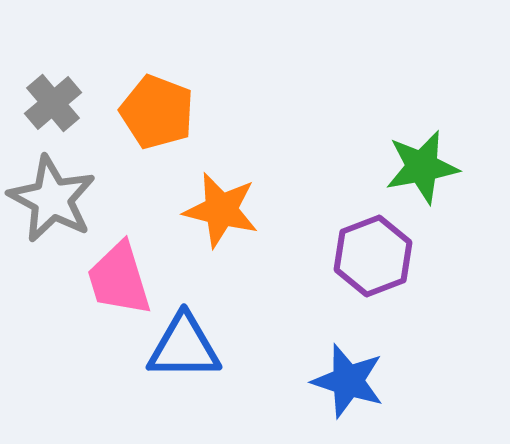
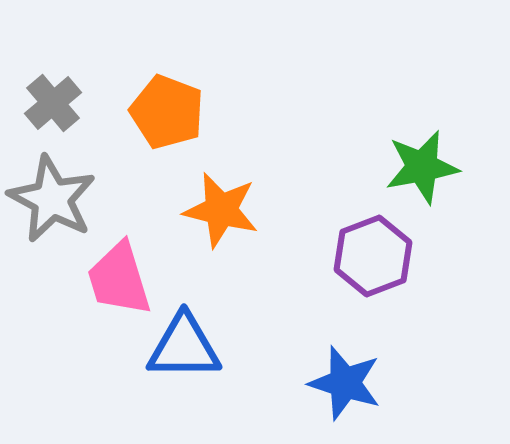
orange pentagon: moved 10 px right
blue star: moved 3 px left, 2 px down
